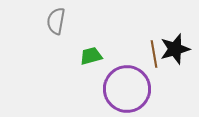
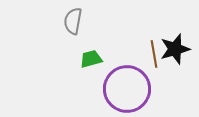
gray semicircle: moved 17 px right
green trapezoid: moved 3 px down
